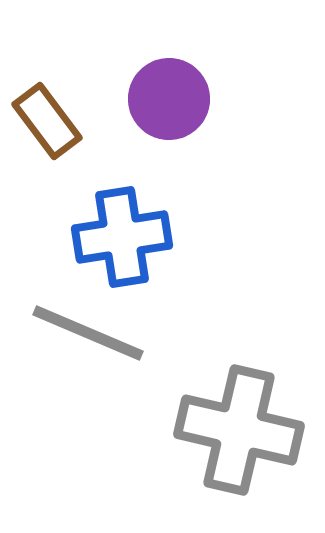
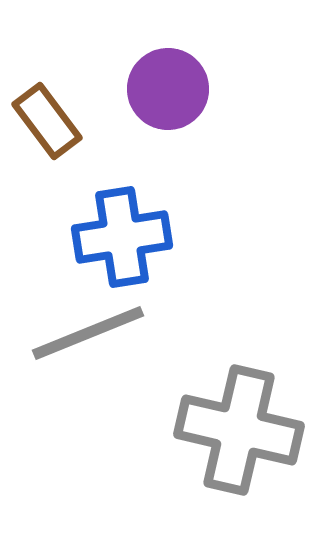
purple circle: moved 1 px left, 10 px up
gray line: rotated 45 degrees counterclockwise
